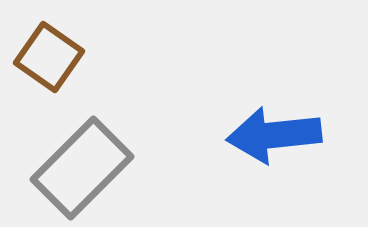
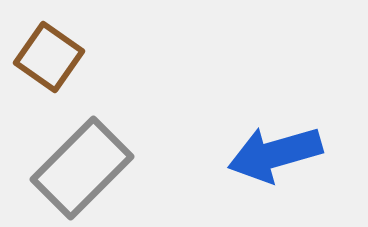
blue arrow: moved 1 px right, 19 px down; rotated 10 degrees counterclockwise
